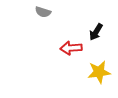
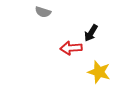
black arrow: moved 5 px left, 1 px down
yellow star: rotated 25 degrees clockwise
